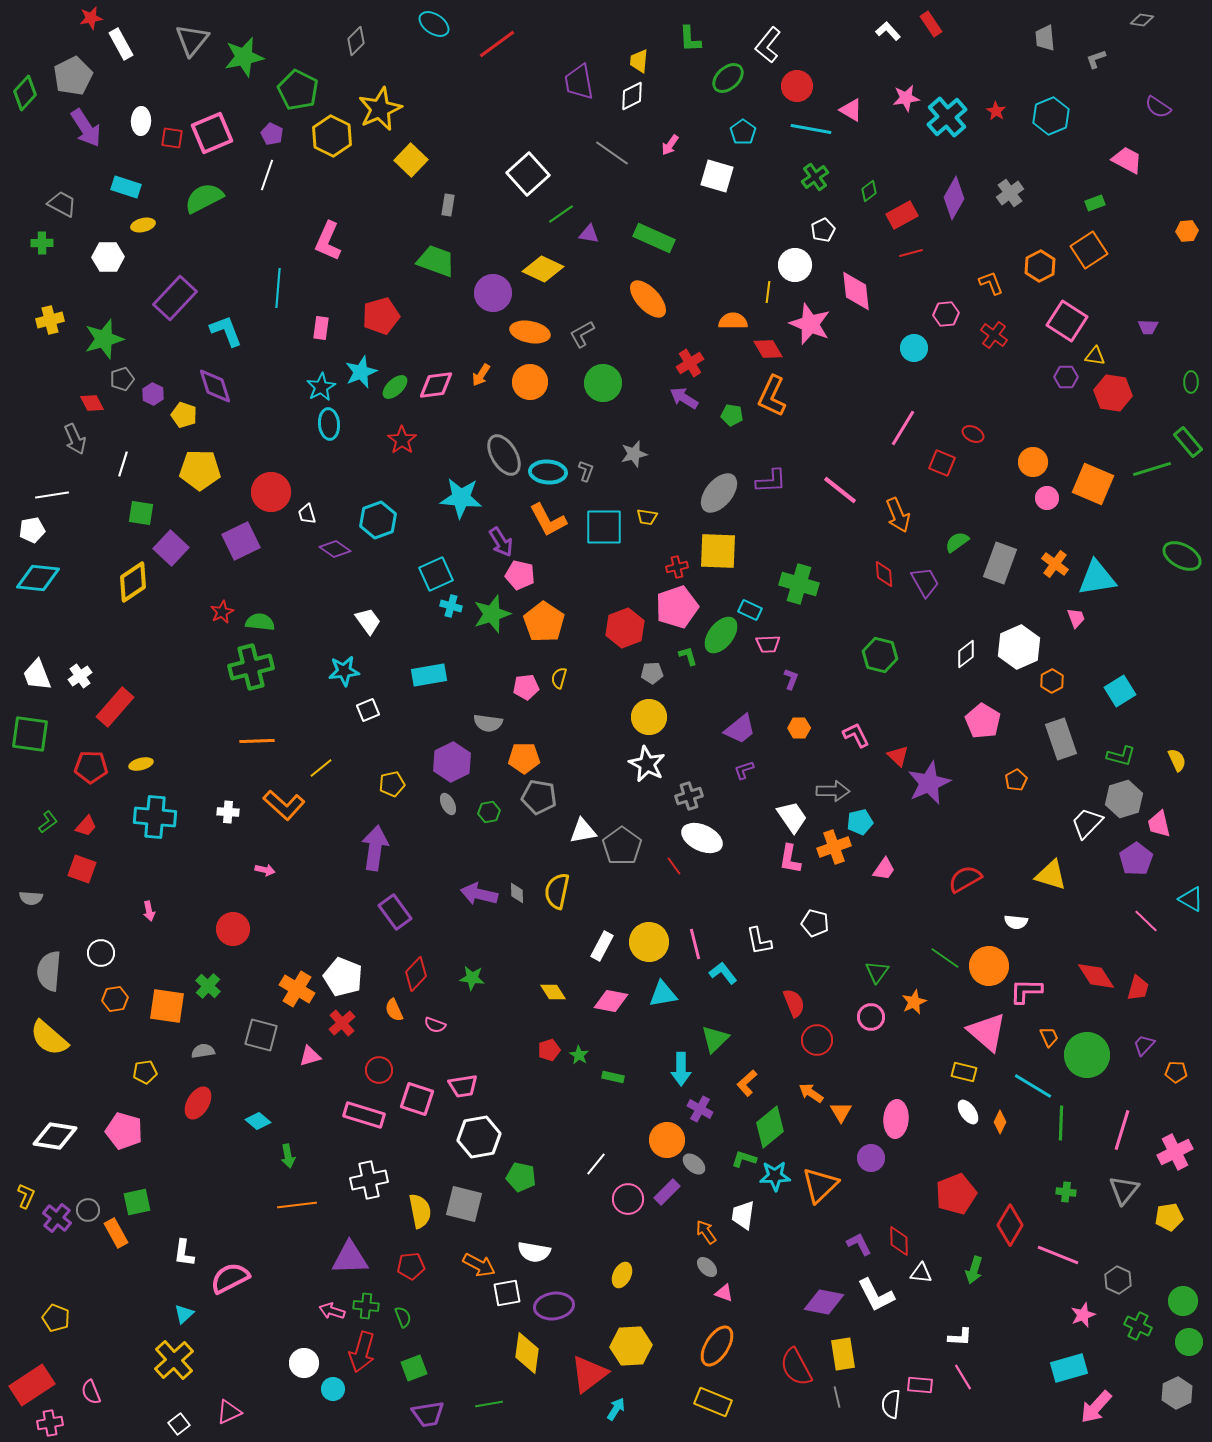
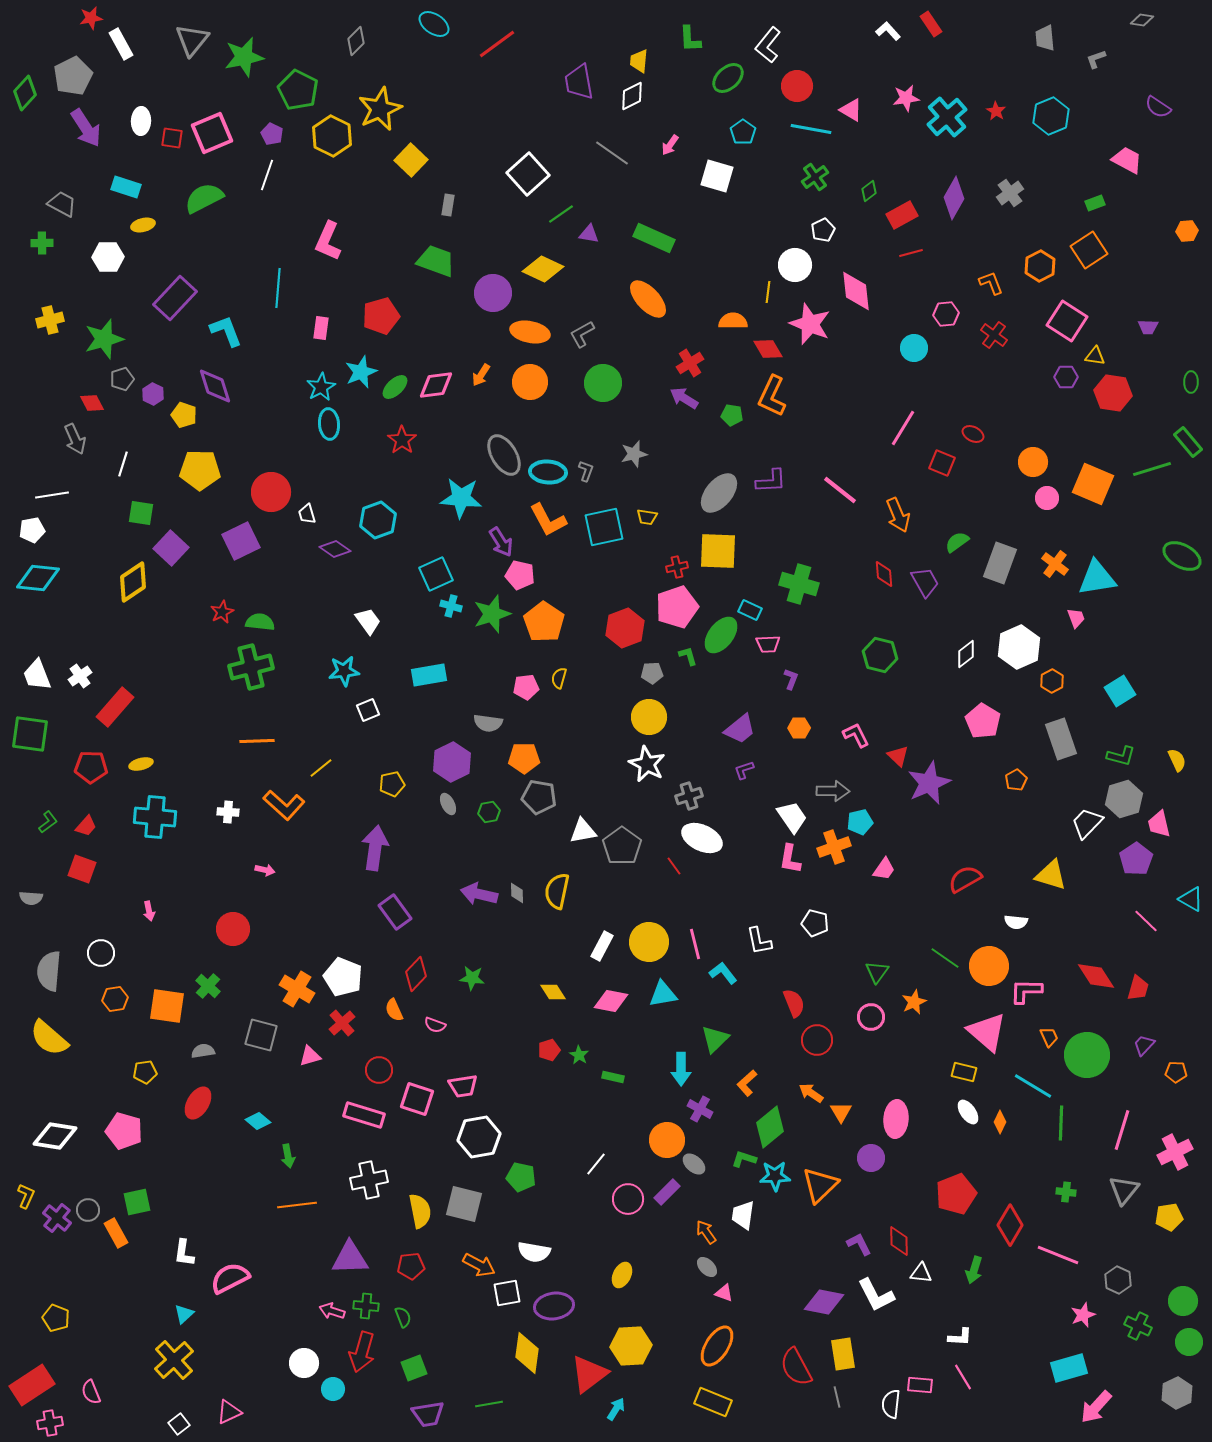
cyan square at (604, 527): rotated 12 degrees counterclockwise
